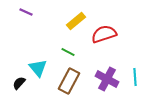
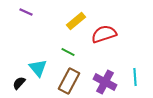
purple cross: moved 2 px left, 3 px down
